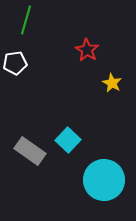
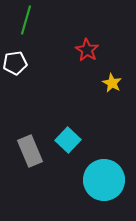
gray rectangle: rotated 32 degrees clockwise
